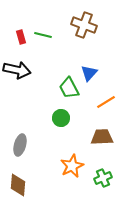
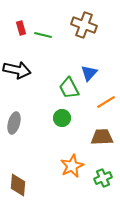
red rectangle: moved 9 px up
green circle: moved 1 px right
gray ellipse: moved 6 px left, 22 px up
